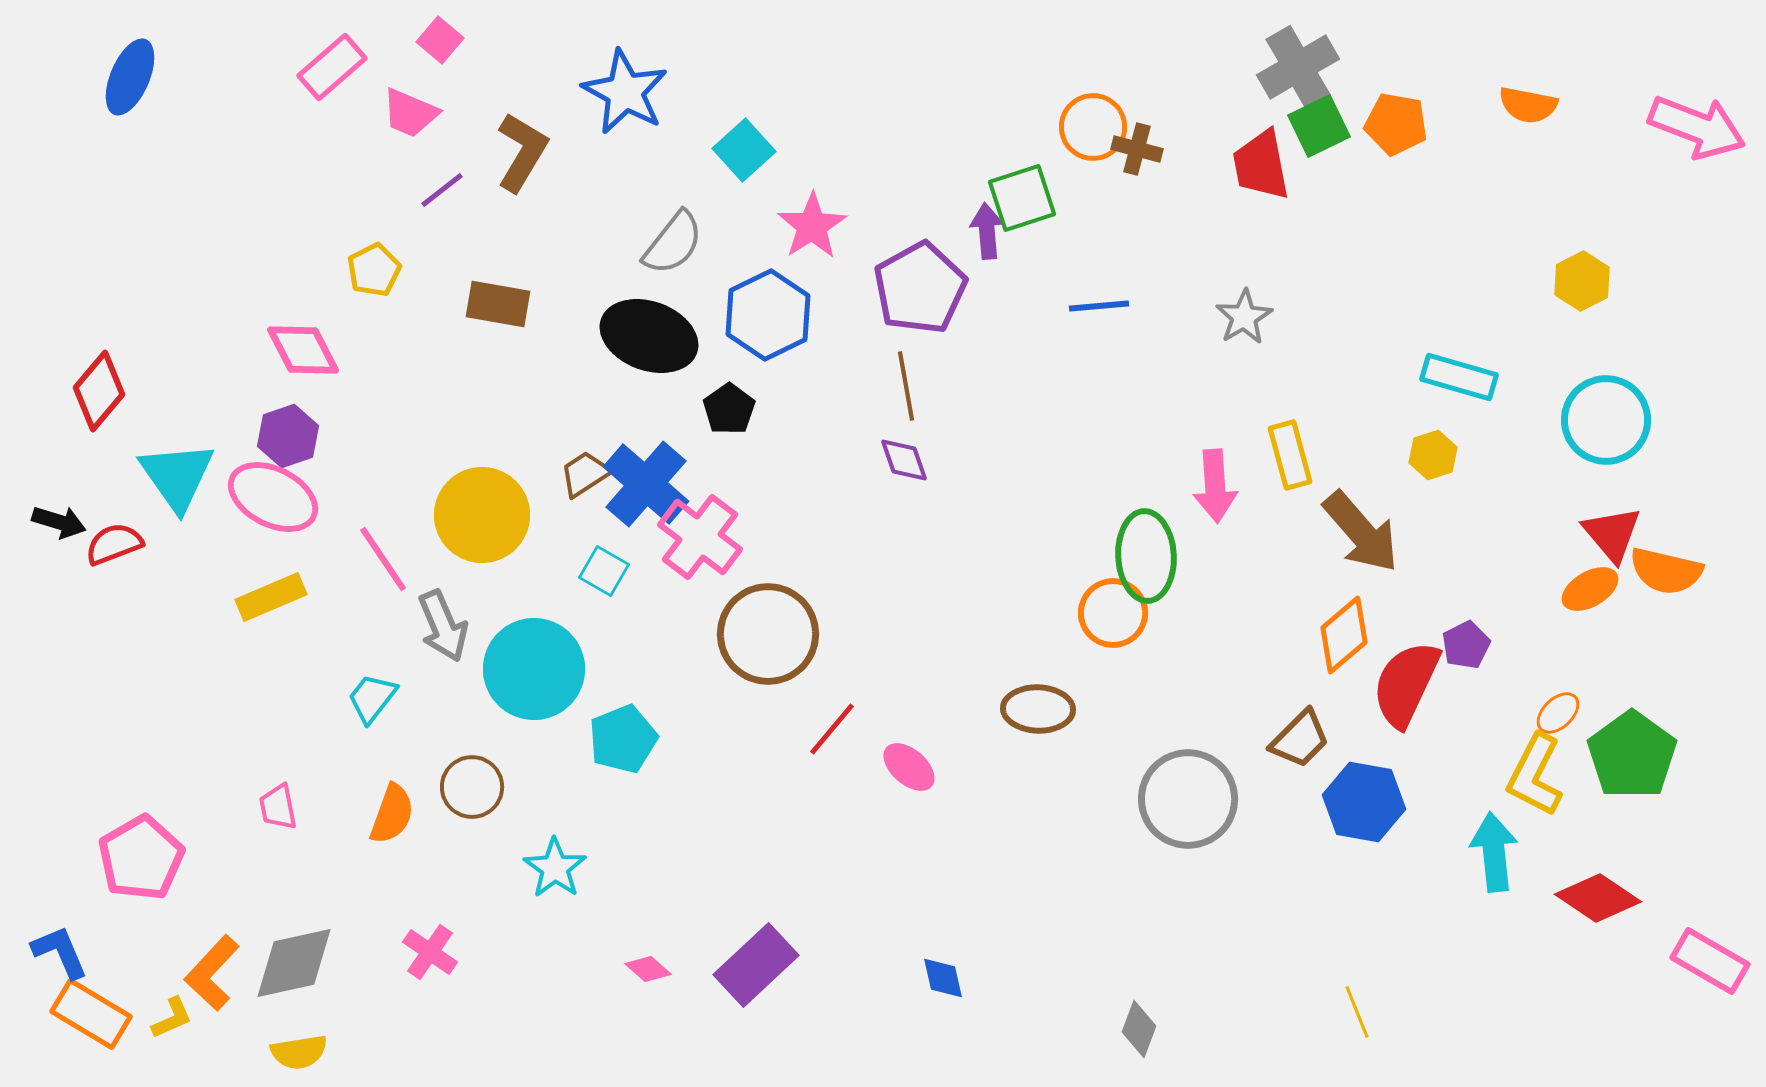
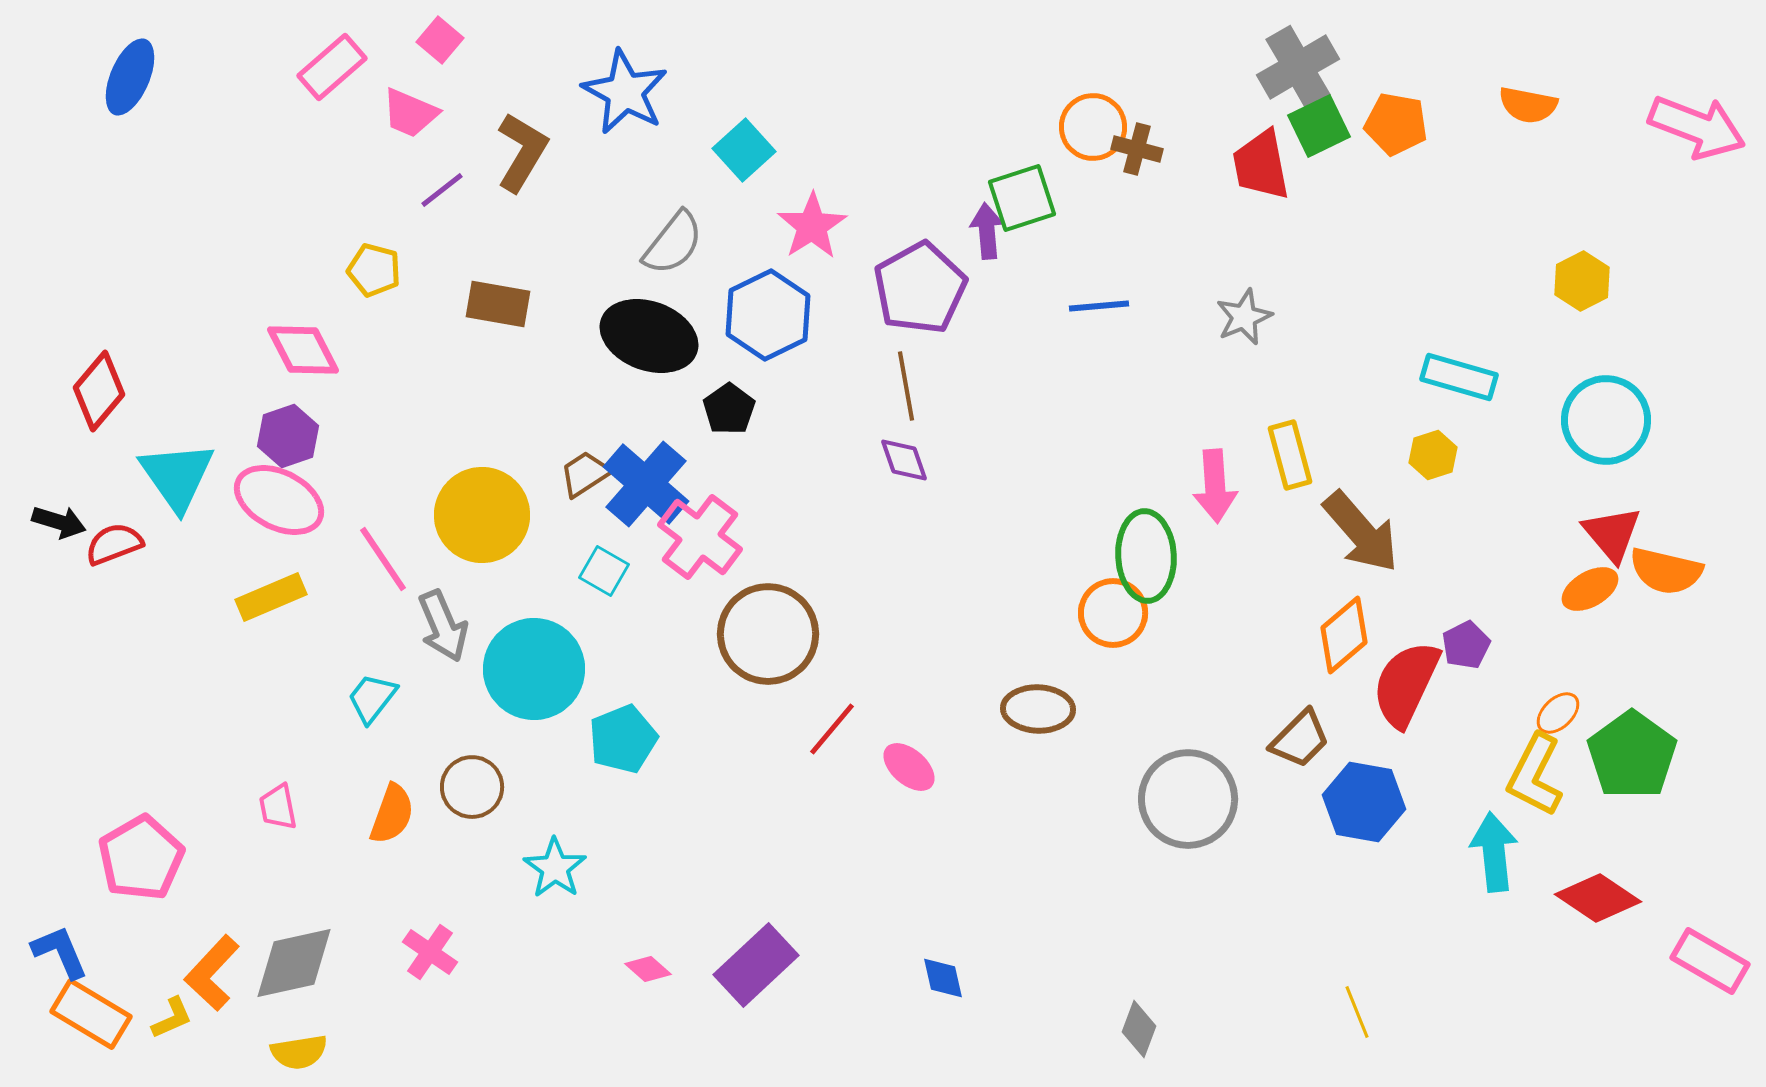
yellow pentagon at (374, 270): rotated 30 degrees counterclockwise
gray star at (1244, 317): rotated 8 degrees clockwise
pink ellipse at (273, 497): moved 6 px right, 3 px down
